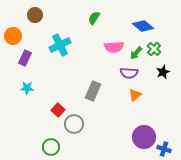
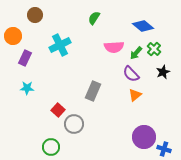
purple semicircle: moved 2 px right, 1 px down; rotated 42 degrees clockwise
